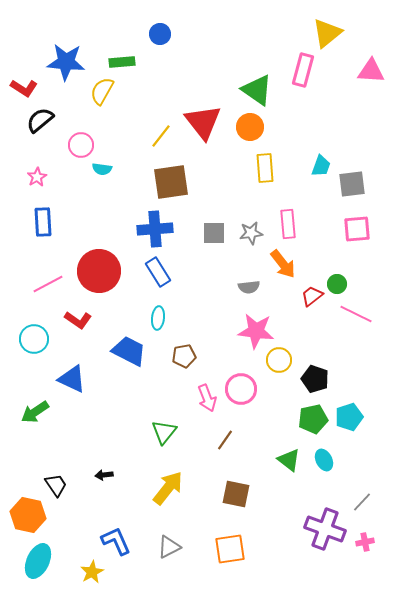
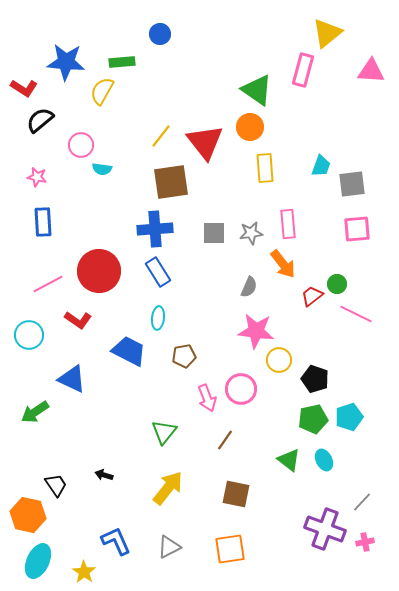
red triangle at (203, 122): moved 2 px right, 20 px down
pink star at (37, 177): rotated 30 degrees counterclockwise
gray semicircle at (249, 287): rotated 60 degrees counterclockwise
cyan circle at (34, 339): moved 5 px left, 4 px up
black arrow at (104, 475): rotated 24 degrees clockwise
yellow star at (92, 572): moved 8 px left; rotated 10 degrees counterclockwise
